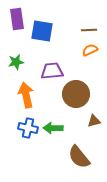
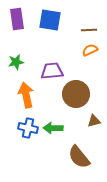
blue square: moved 8 px right, 11 px up
